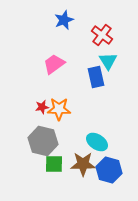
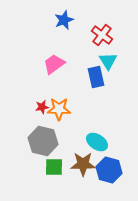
green square: moved 3 px down
